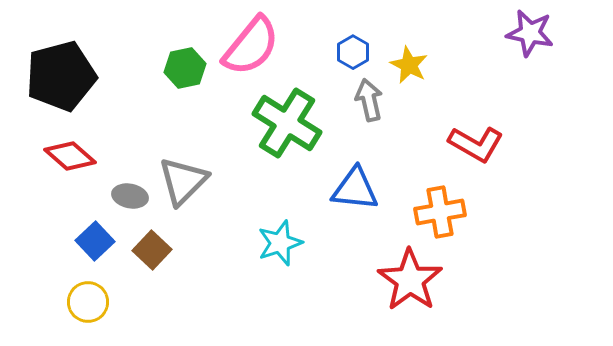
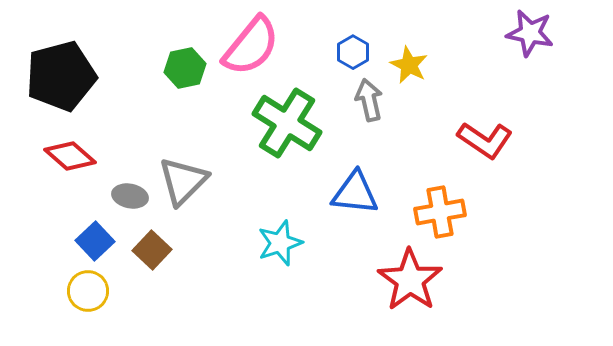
red L-shape: moved 9 px right, 4 px up; rotated 4 degrees clockwise
blue triangle: moved 4 px down
yellow circle: moved 11 px up
